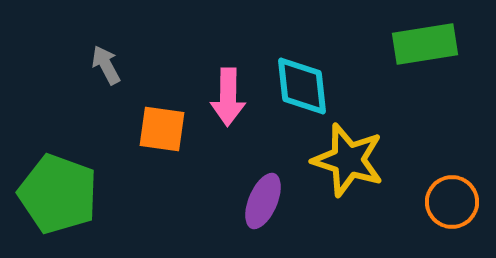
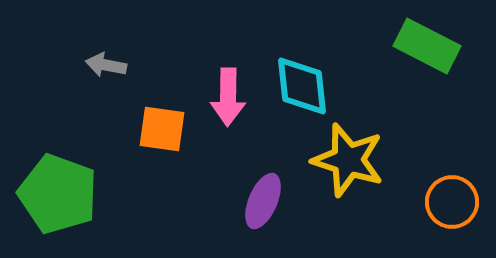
green rectangle: moved 2 px right, 2 px down; rotated 36 degrees clockwise
gray arrow: rotated 51 degrees counterclockwise
